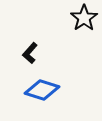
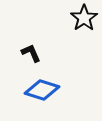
black L-shape: moved 1 px right; rotated 115 degrees clockwise
